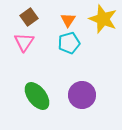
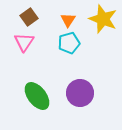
purple circle: moved 2 px left, 2 px up
